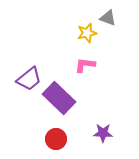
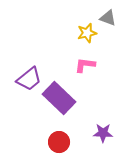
red circle: moved 3 px right, 3 px down
